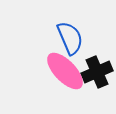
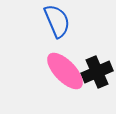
blue semicircle: moved 13 px left, 17 px up
